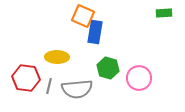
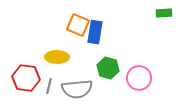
orange square: moved 5 px left, 9 px down
